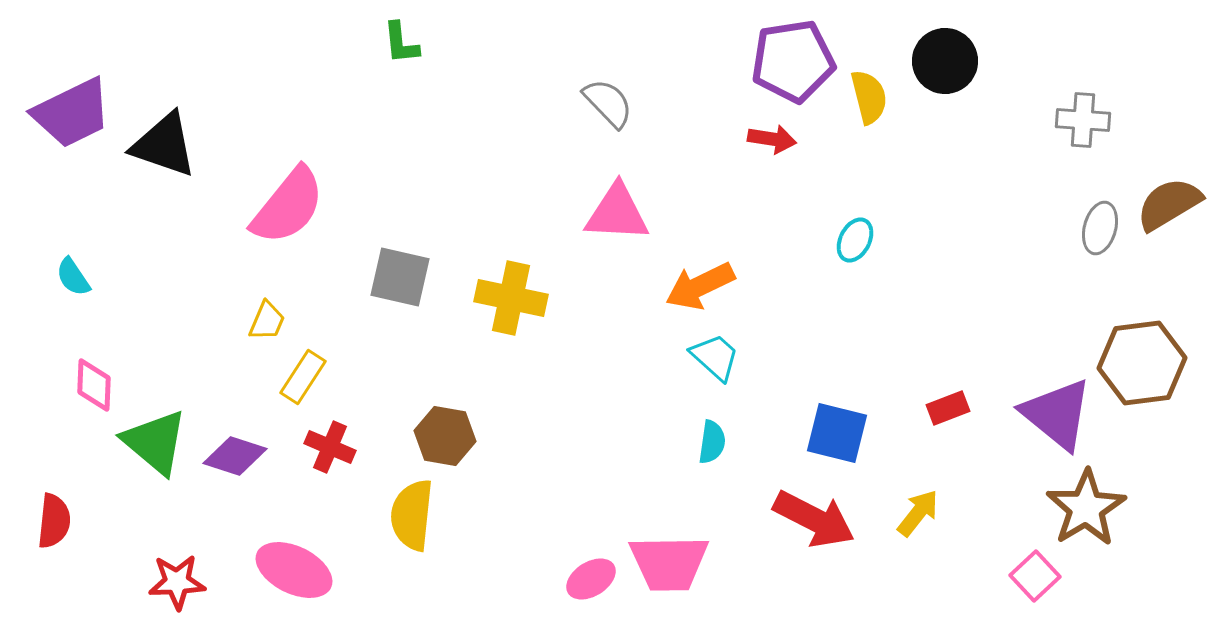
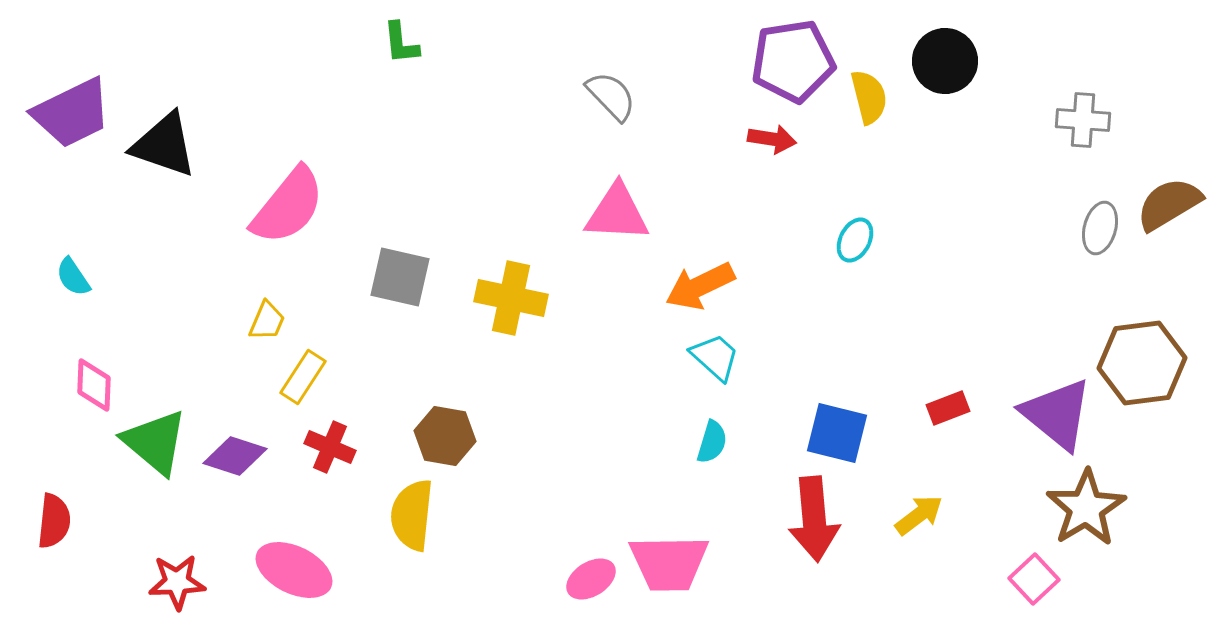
gray semicircle at (608, 103): moved 3 px right, 7 px up
cyan semicircle at (712, 442): rotated 9 degrees clockwise
yellow arrow at (918, 513): moved 1 px right, 2 px down; rotated 15 degrees clockwise
red arrow at (814, 519): rotated 58 degrees clockwise
pink square at (1035, 576): moved 1 px left, 3 px down
